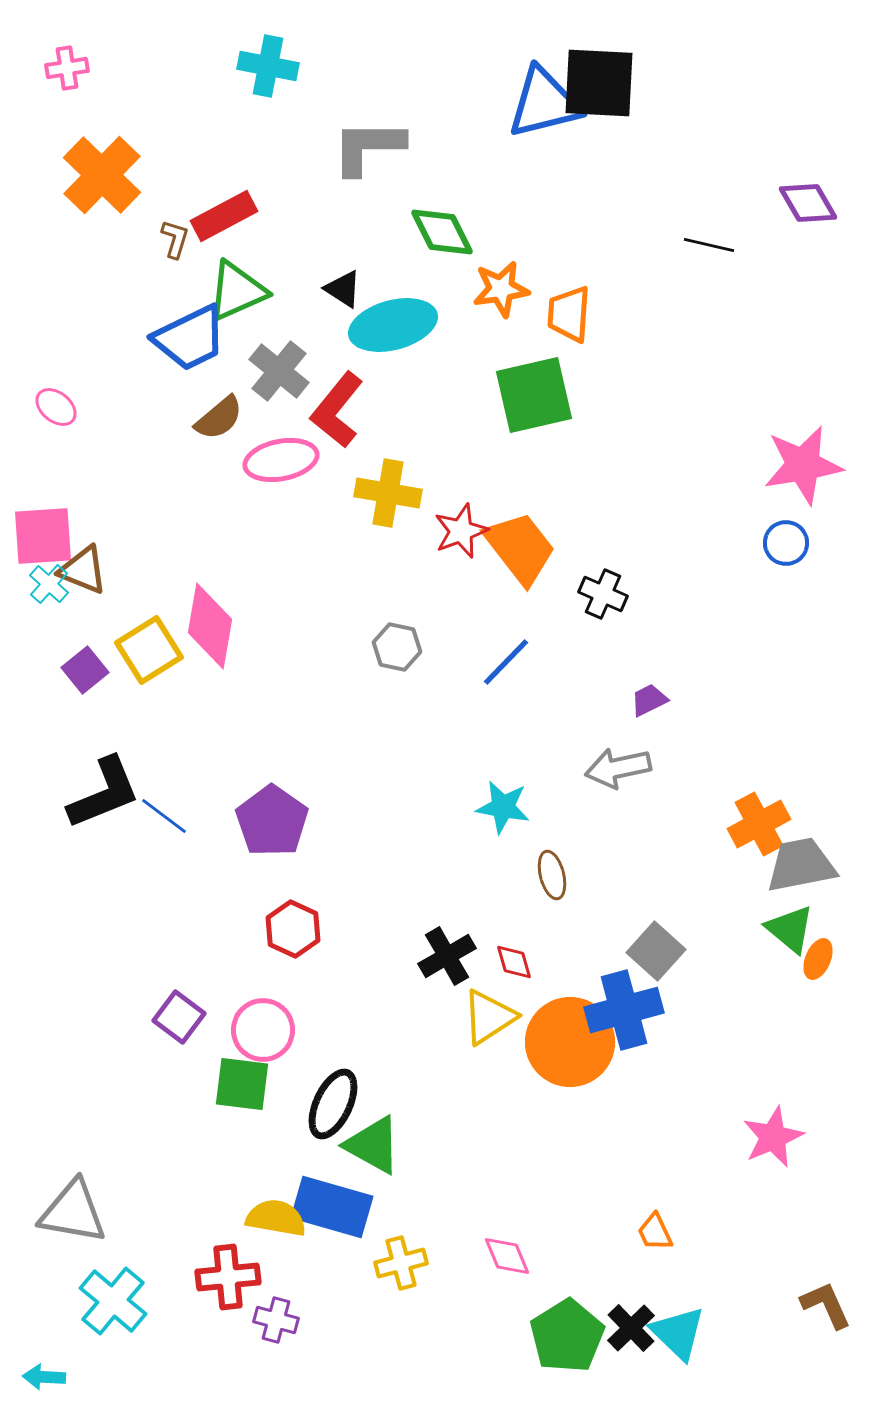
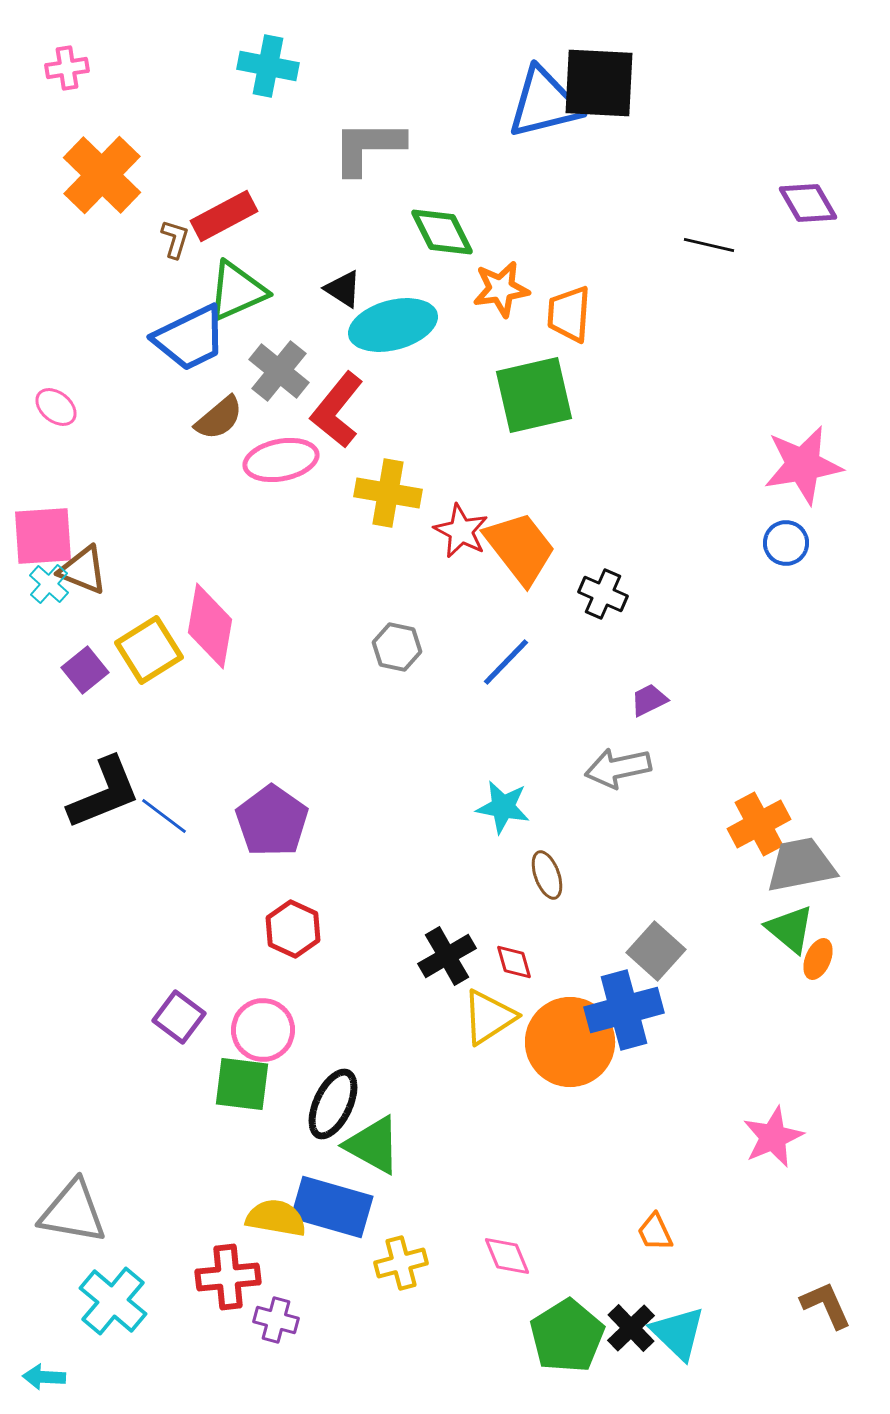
red star at (461, 531): rotated 24 degrees counterclockwise
brown ellipse at (552, 875): moved 5 px left; rotated 6 degrees counterclockwise
